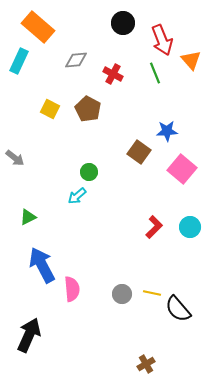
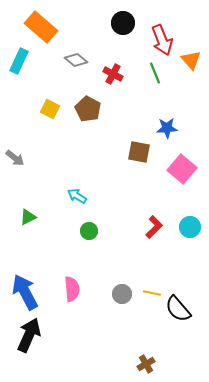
orange rectangle: moved 3 px right
gray diamond: rotated 45 degrees clockwise
blue star: moved 3 px up
brown square: rotated 25 degrees counterclockwise
green circle: moved 59 px down
cyan arrow: rotated 72 degrees clockwise
blue arrow: moved 17 px left, 27 px down
